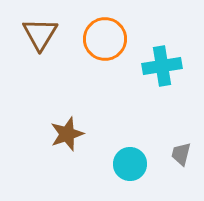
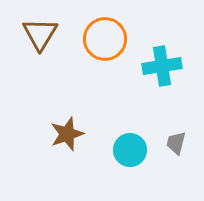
gray trapezoid: moved 5 px left, 11 px up
cyan circle: moved 14 px up
